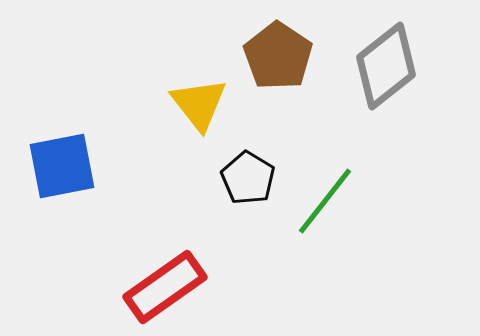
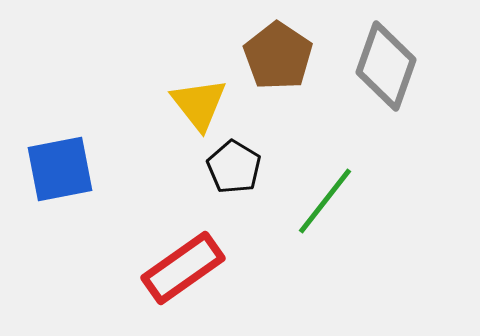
gray diamond: rotated 32 degrees counterclockwise
blue square: moved 2 px left, 3 px down
black pentagon: moved 14 px left, 11 px up
red rectangle: moved 18 px right, 19 px up
